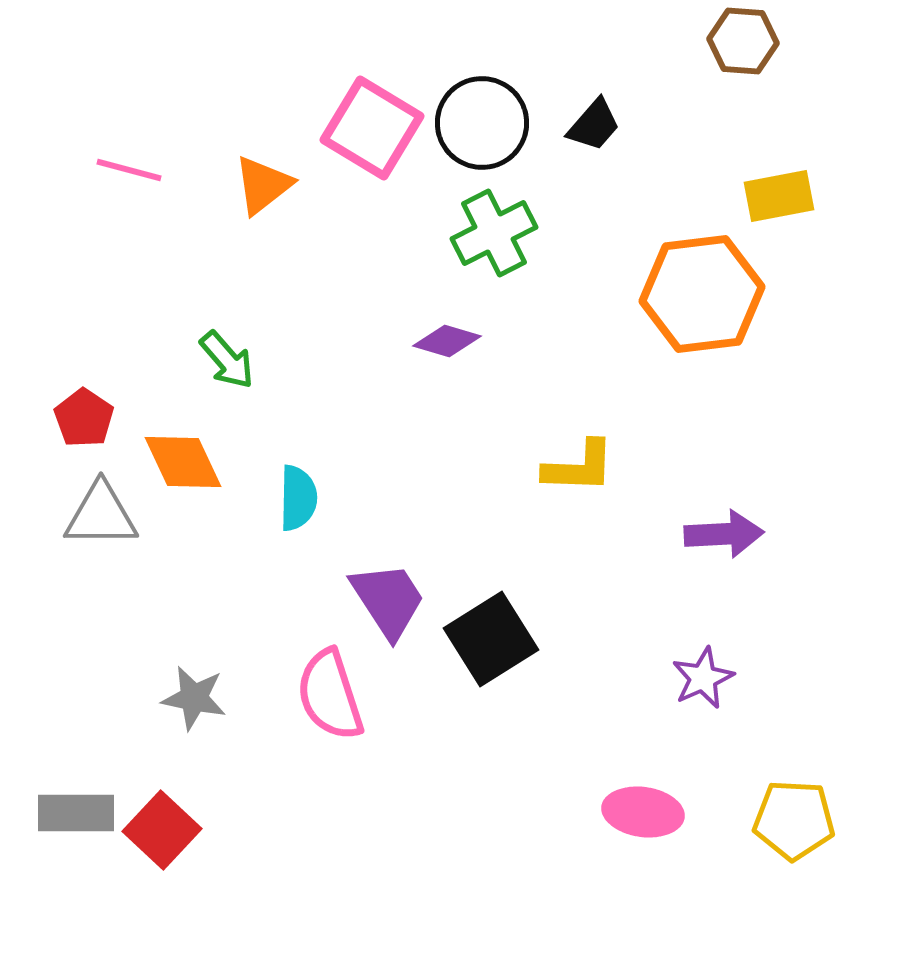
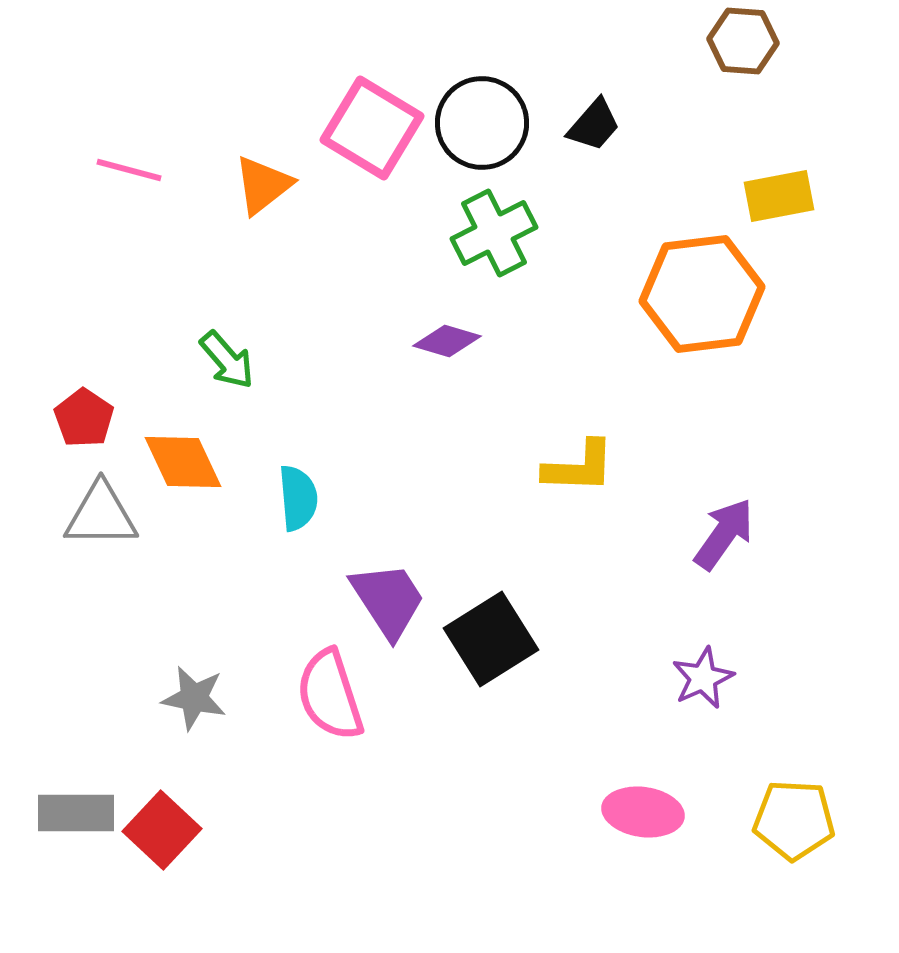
cyan semicircle: rotated 6 degrees counterclockwise
purple arrow: rotated 52 degrees counterclockwise
